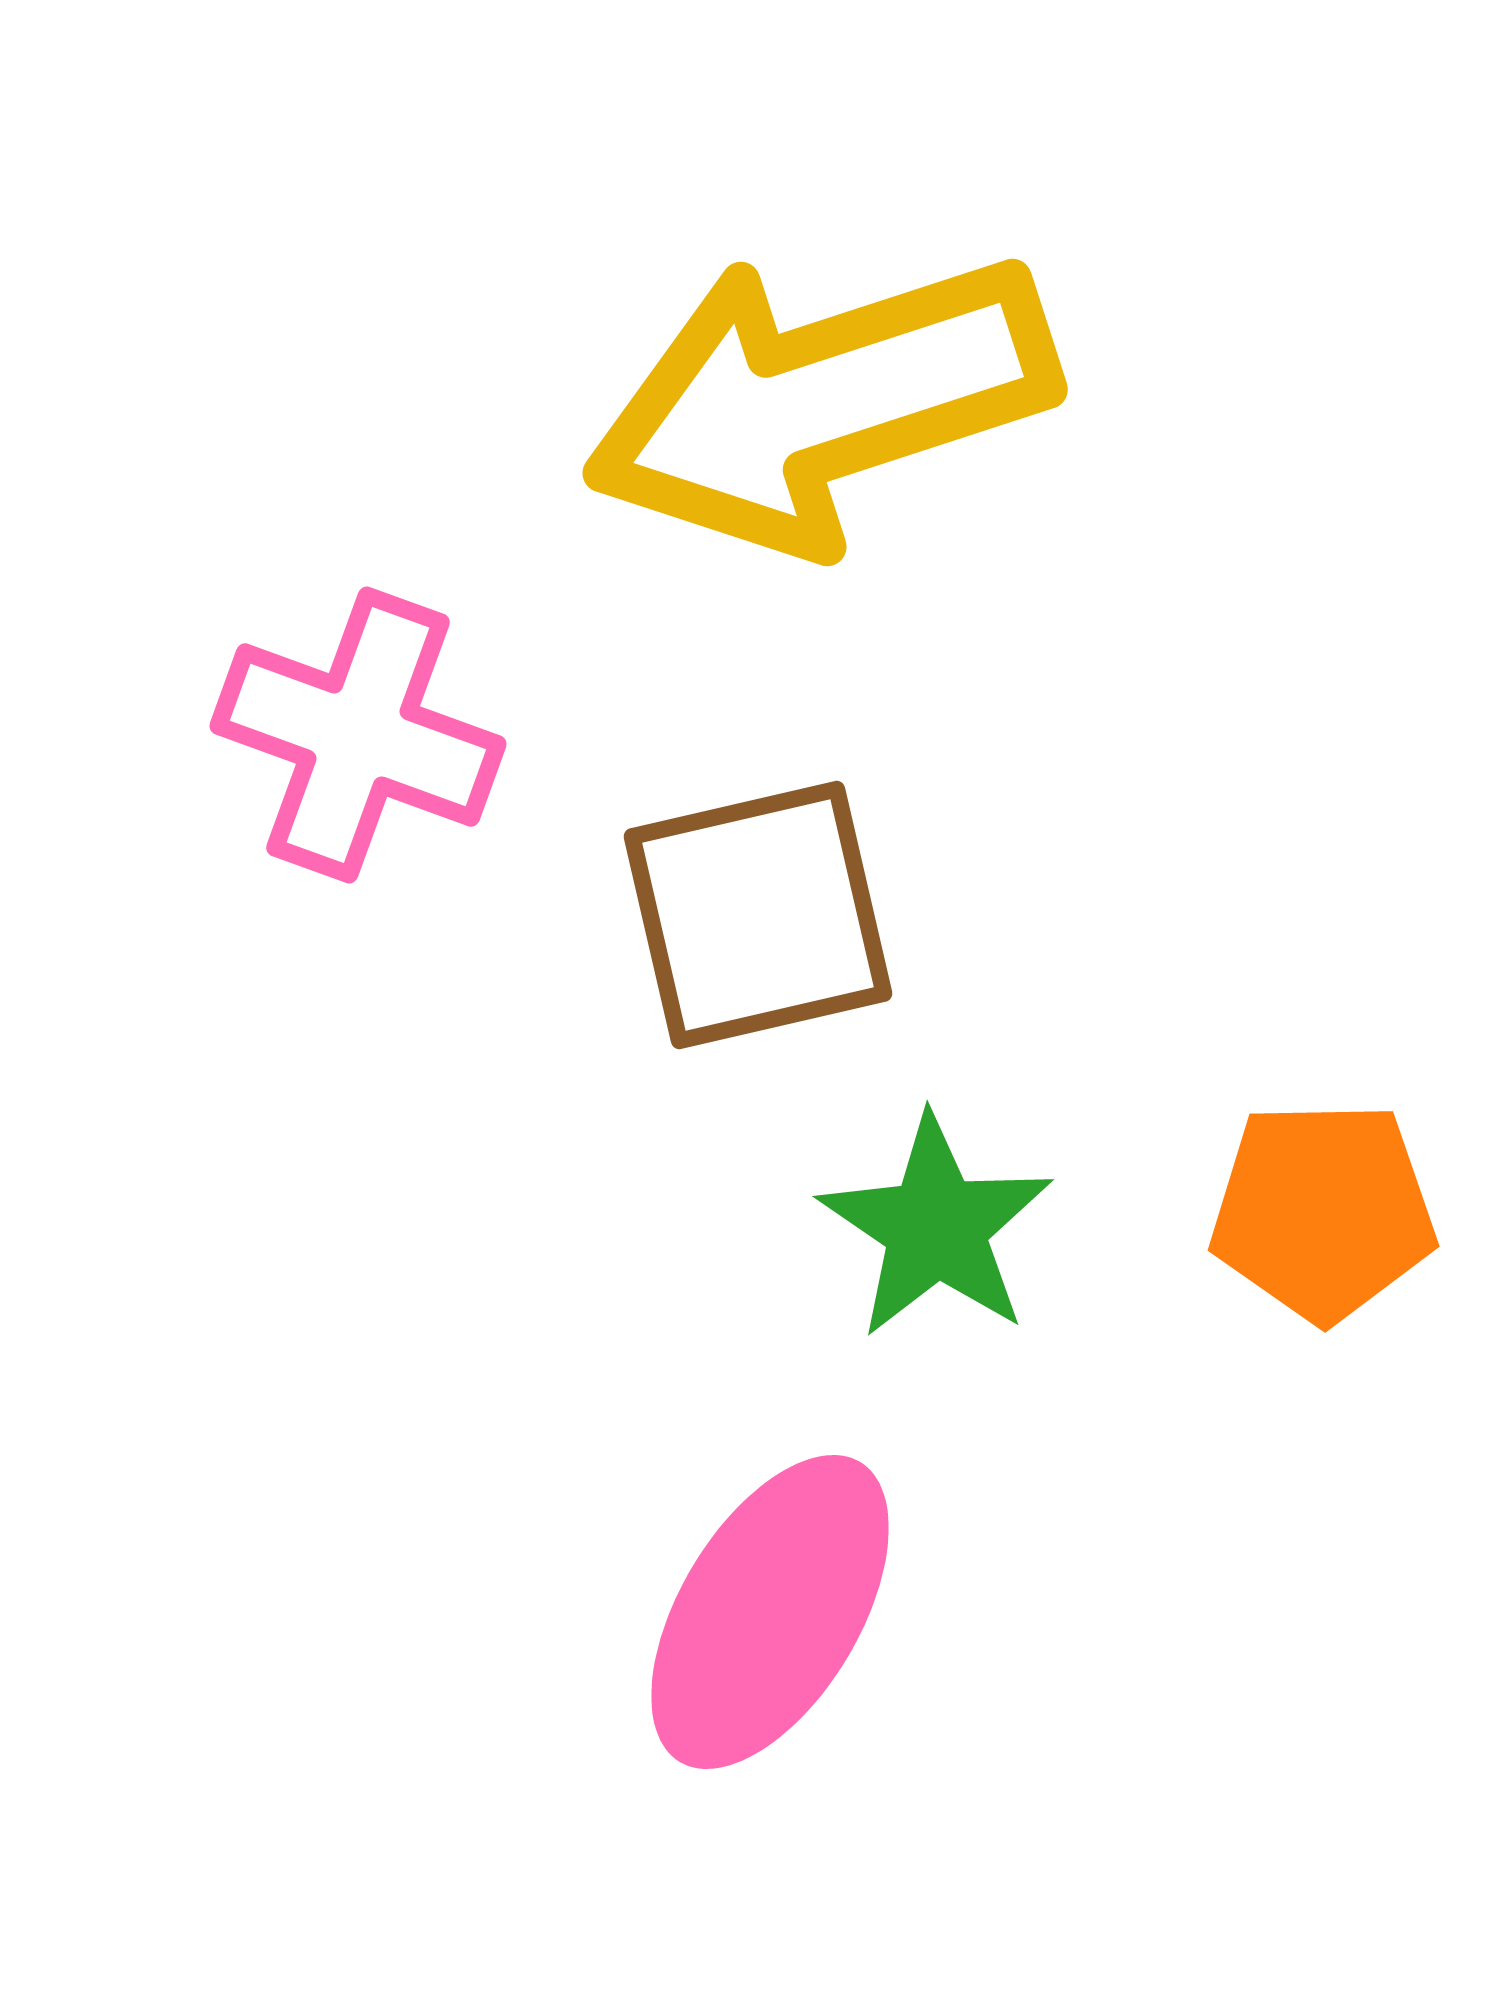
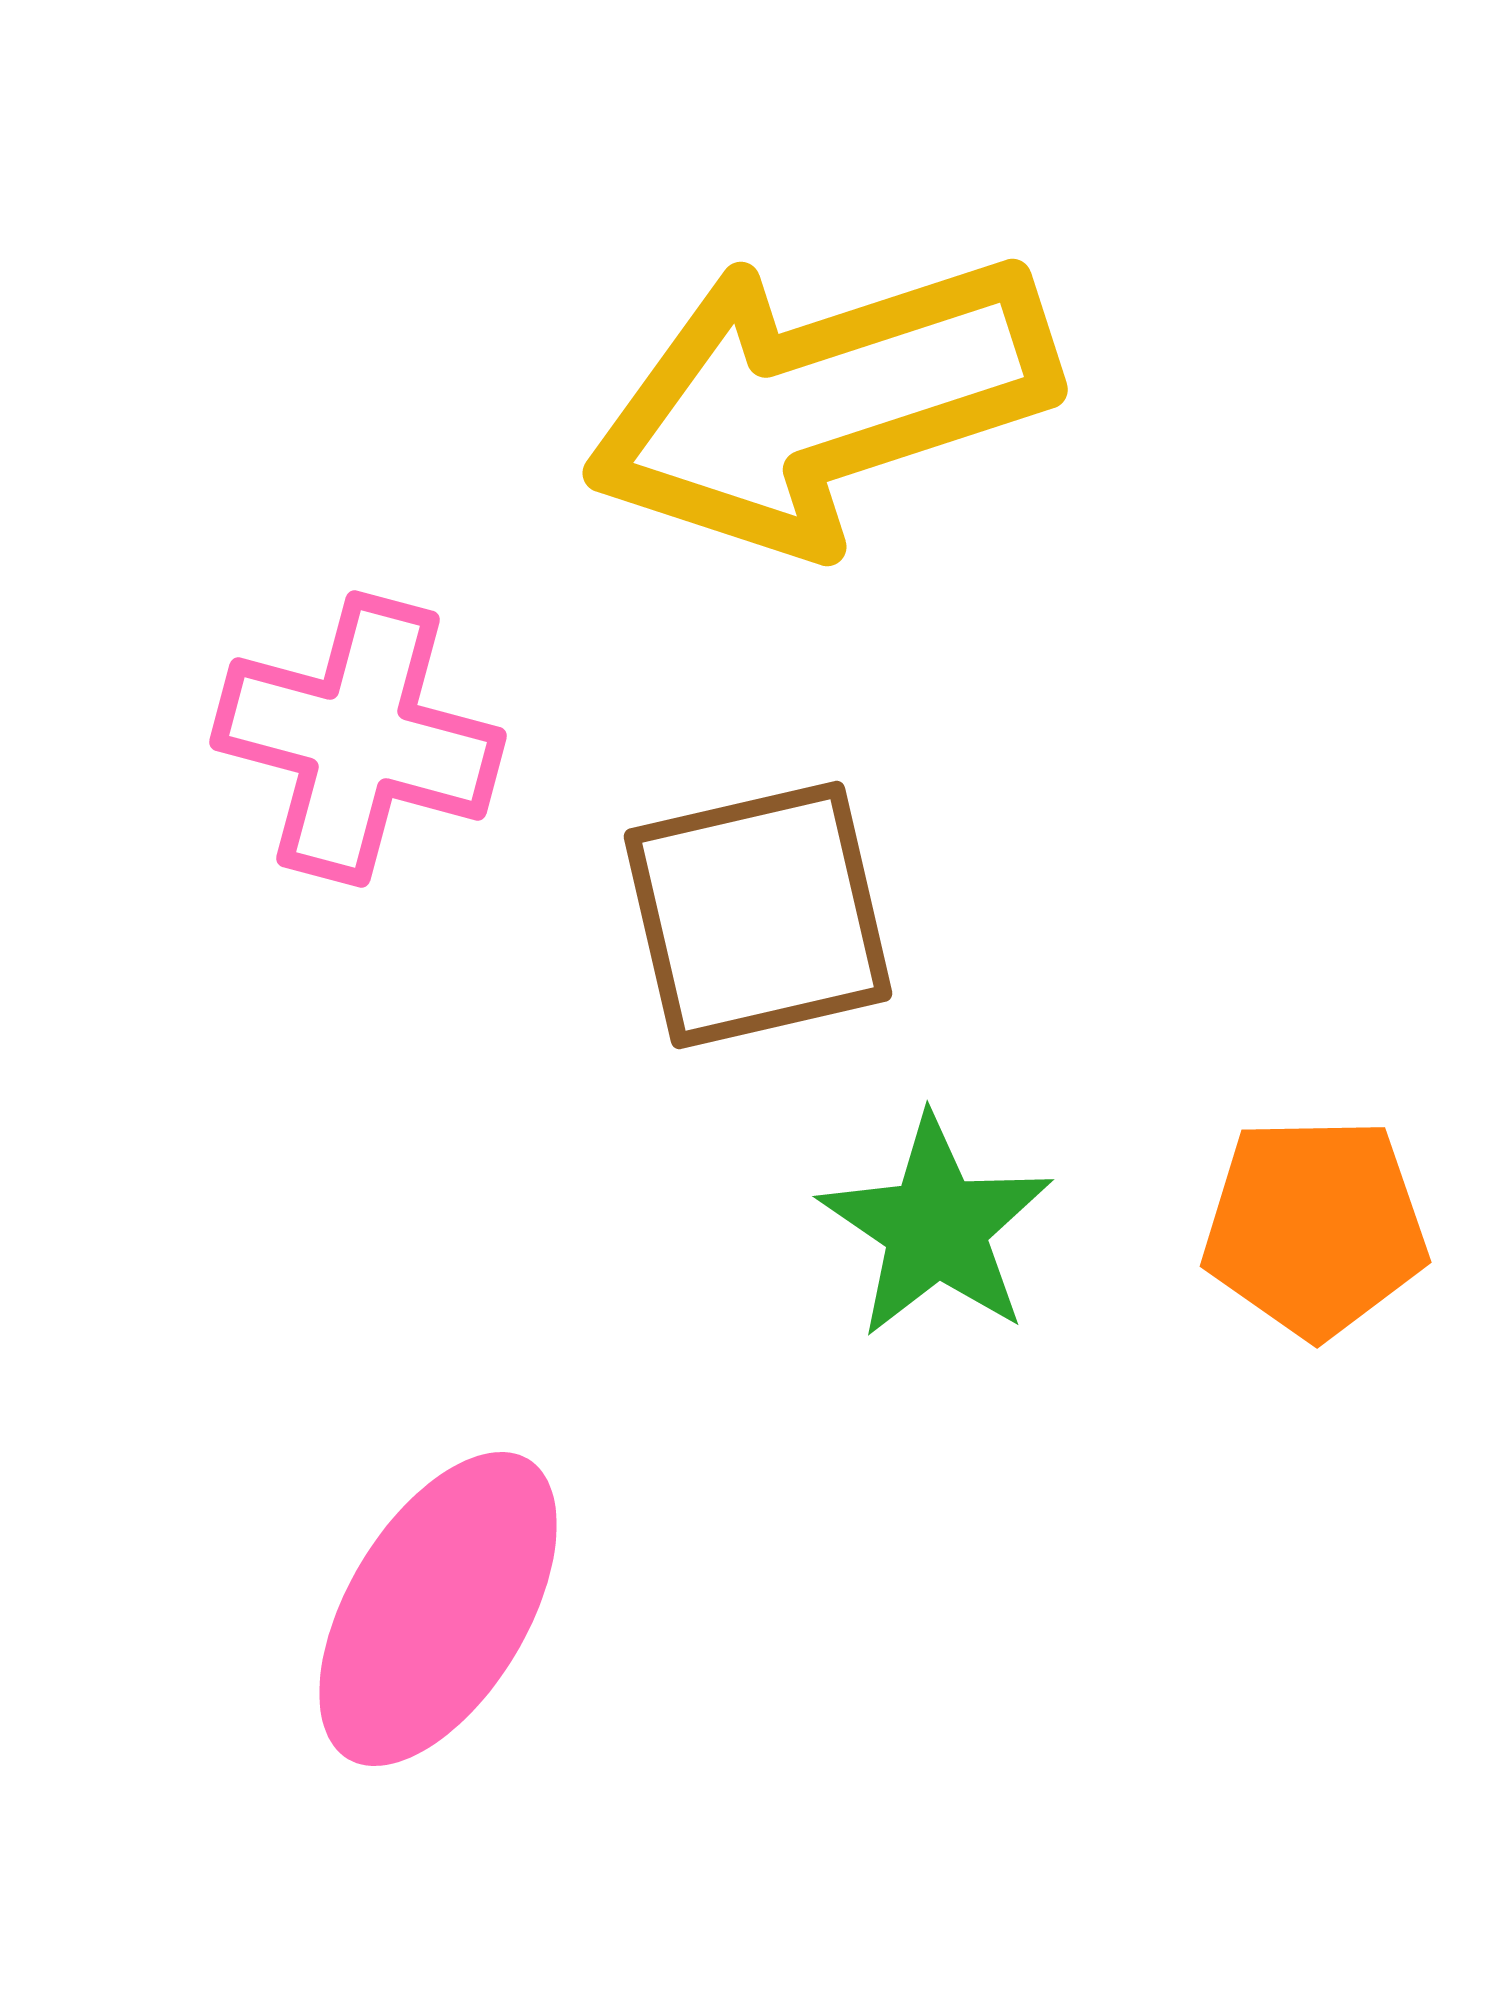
pink cross: moved 4 px down; rotated 5 degrees counterclockwise
orange pentagon: moved 8 px left, 16 px down
pink ellipse: moved 332 px left, 3 px up
